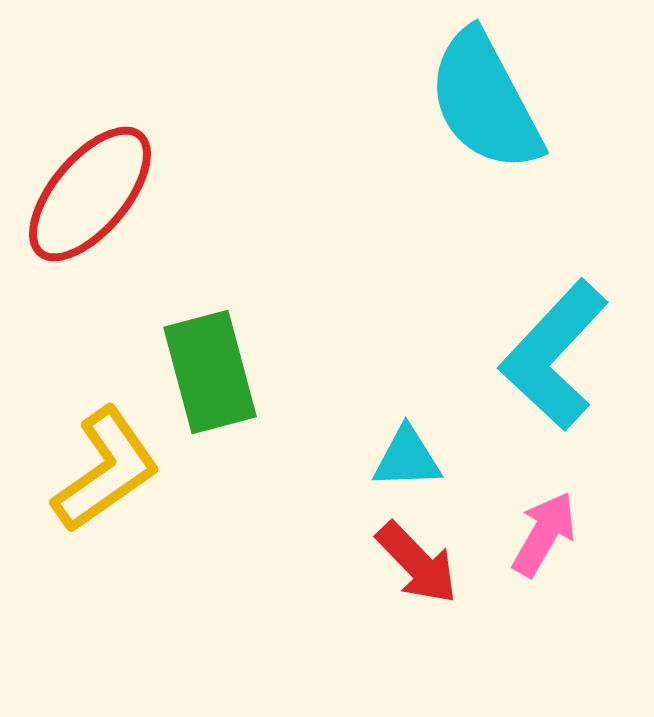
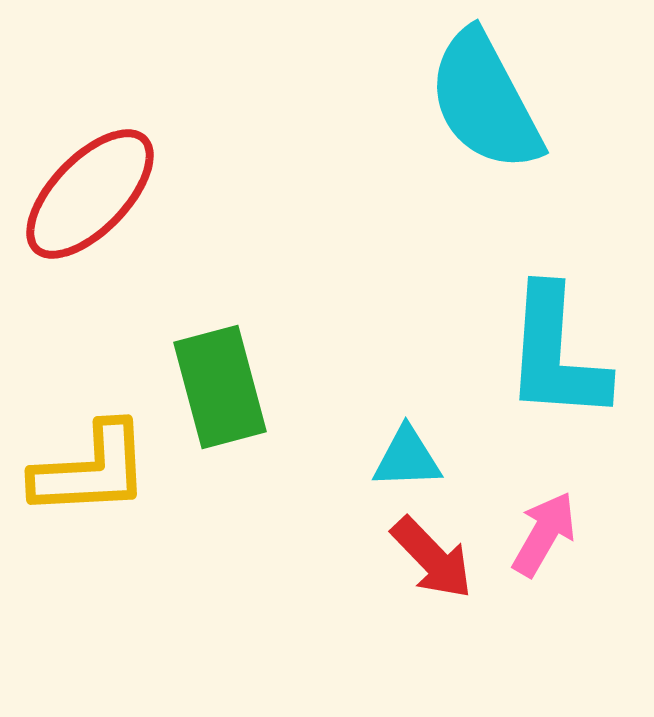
red ellipse: rotated 4 degrees clockwise
cyan L-shape: moved 2 px right, 1 px up; rotated 39 degrees counterclockwise
green rectangle: moved 10 px right, 15 px down
yellow L-shape: moved 15 px left; rotated 32 degrees clockwise
red arrow: moved 15 px right, 5 px up
